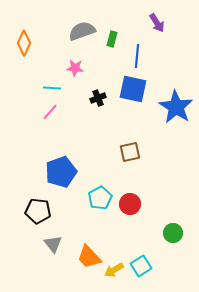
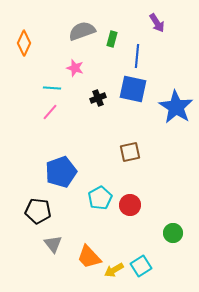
pink star: rotated 12 degrees clockwise
red circle: moved 1 px down
